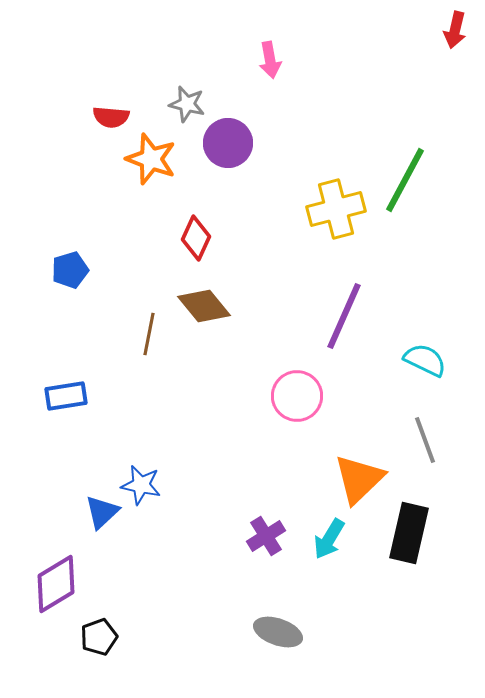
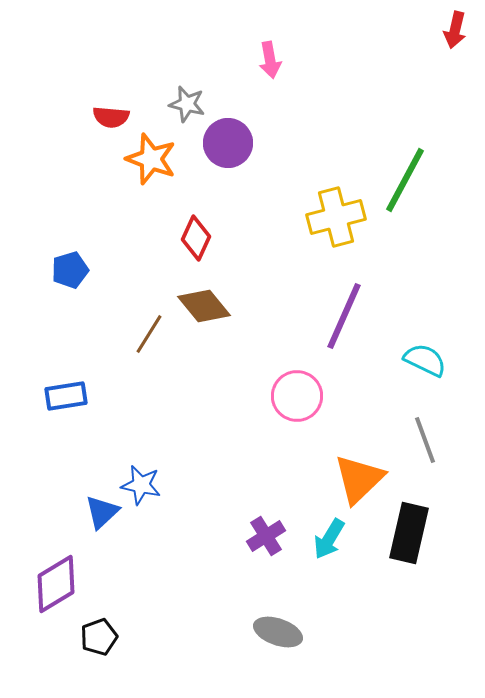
yellow cross: moved 8 px down
brown line: rotated 21 degrees clockwise
